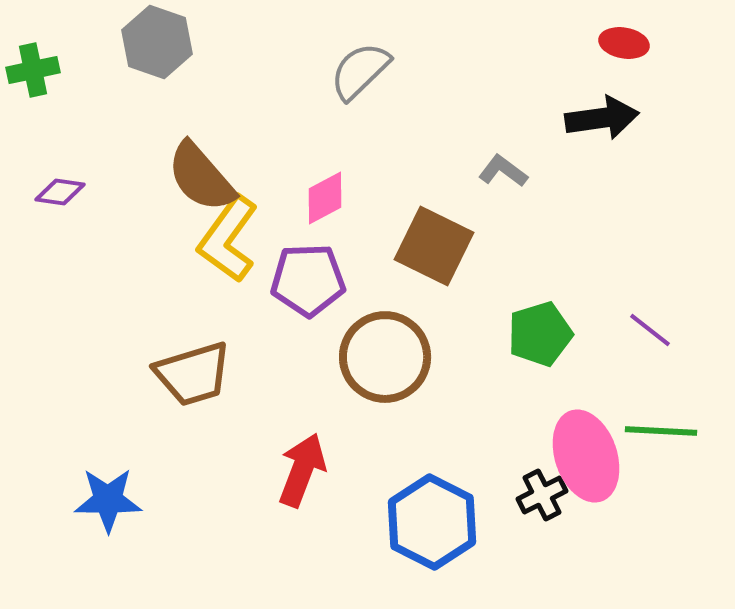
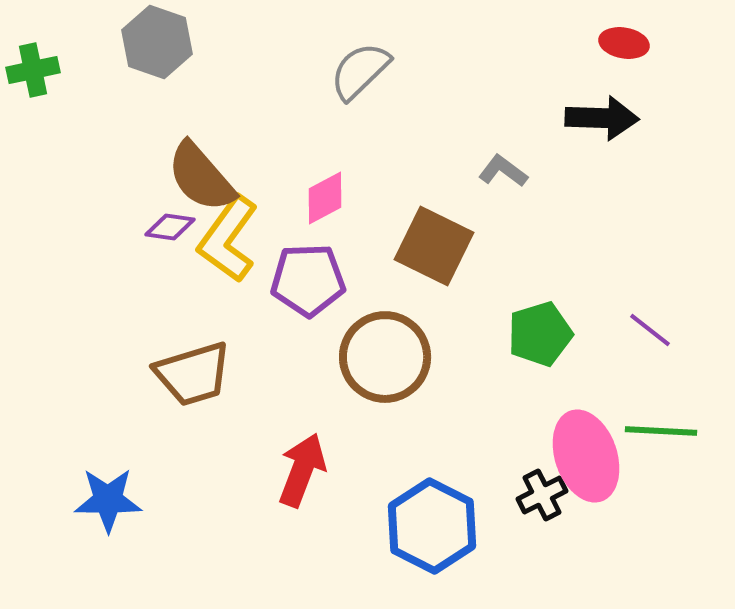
black arrow: rotated 10 degrees clockwise
purple diamond: moved 110 px right, 35 px down
blue hexagon: moved 4 px down
